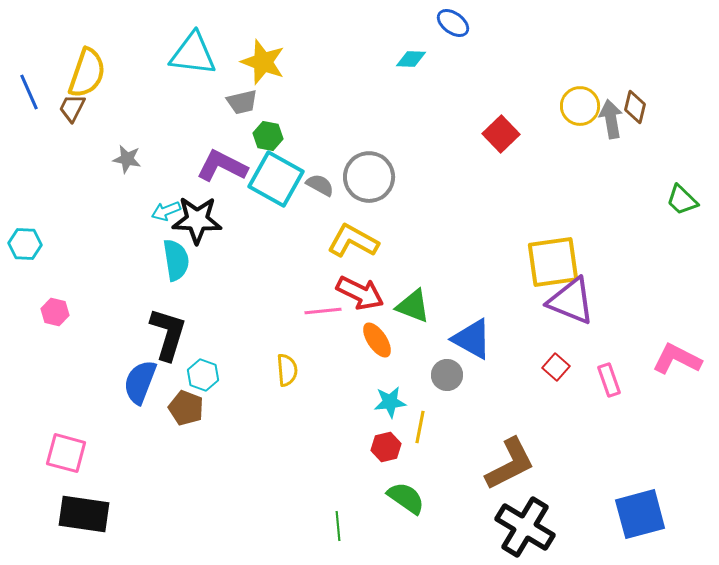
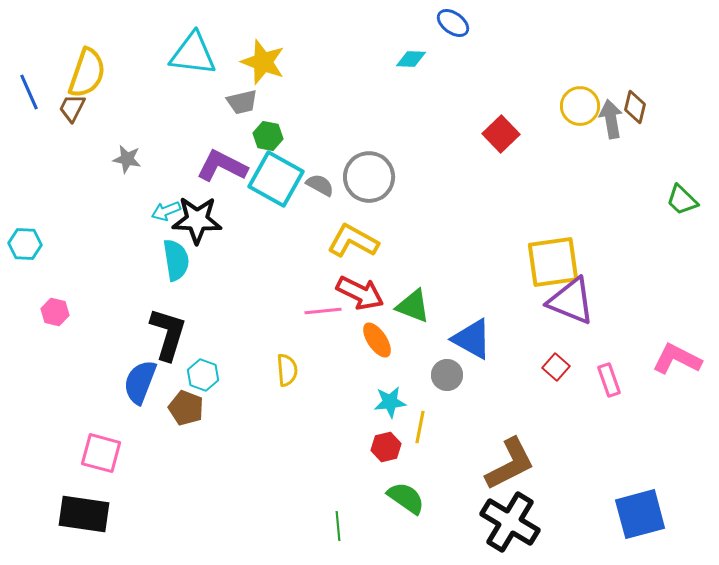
pink square at (66, 453): moved 35 px right
black cross at (525, 527): moved 15 px left, 5 px up
